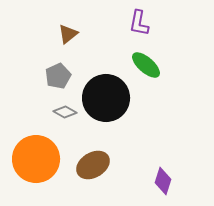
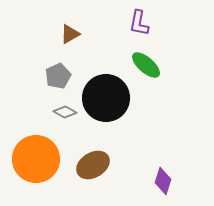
brown triangle: moved 2 px right; rotated 10 degrees clockwise
